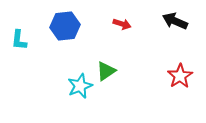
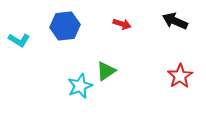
cyan L-shape: rotated 65 degrees counterclockwise
